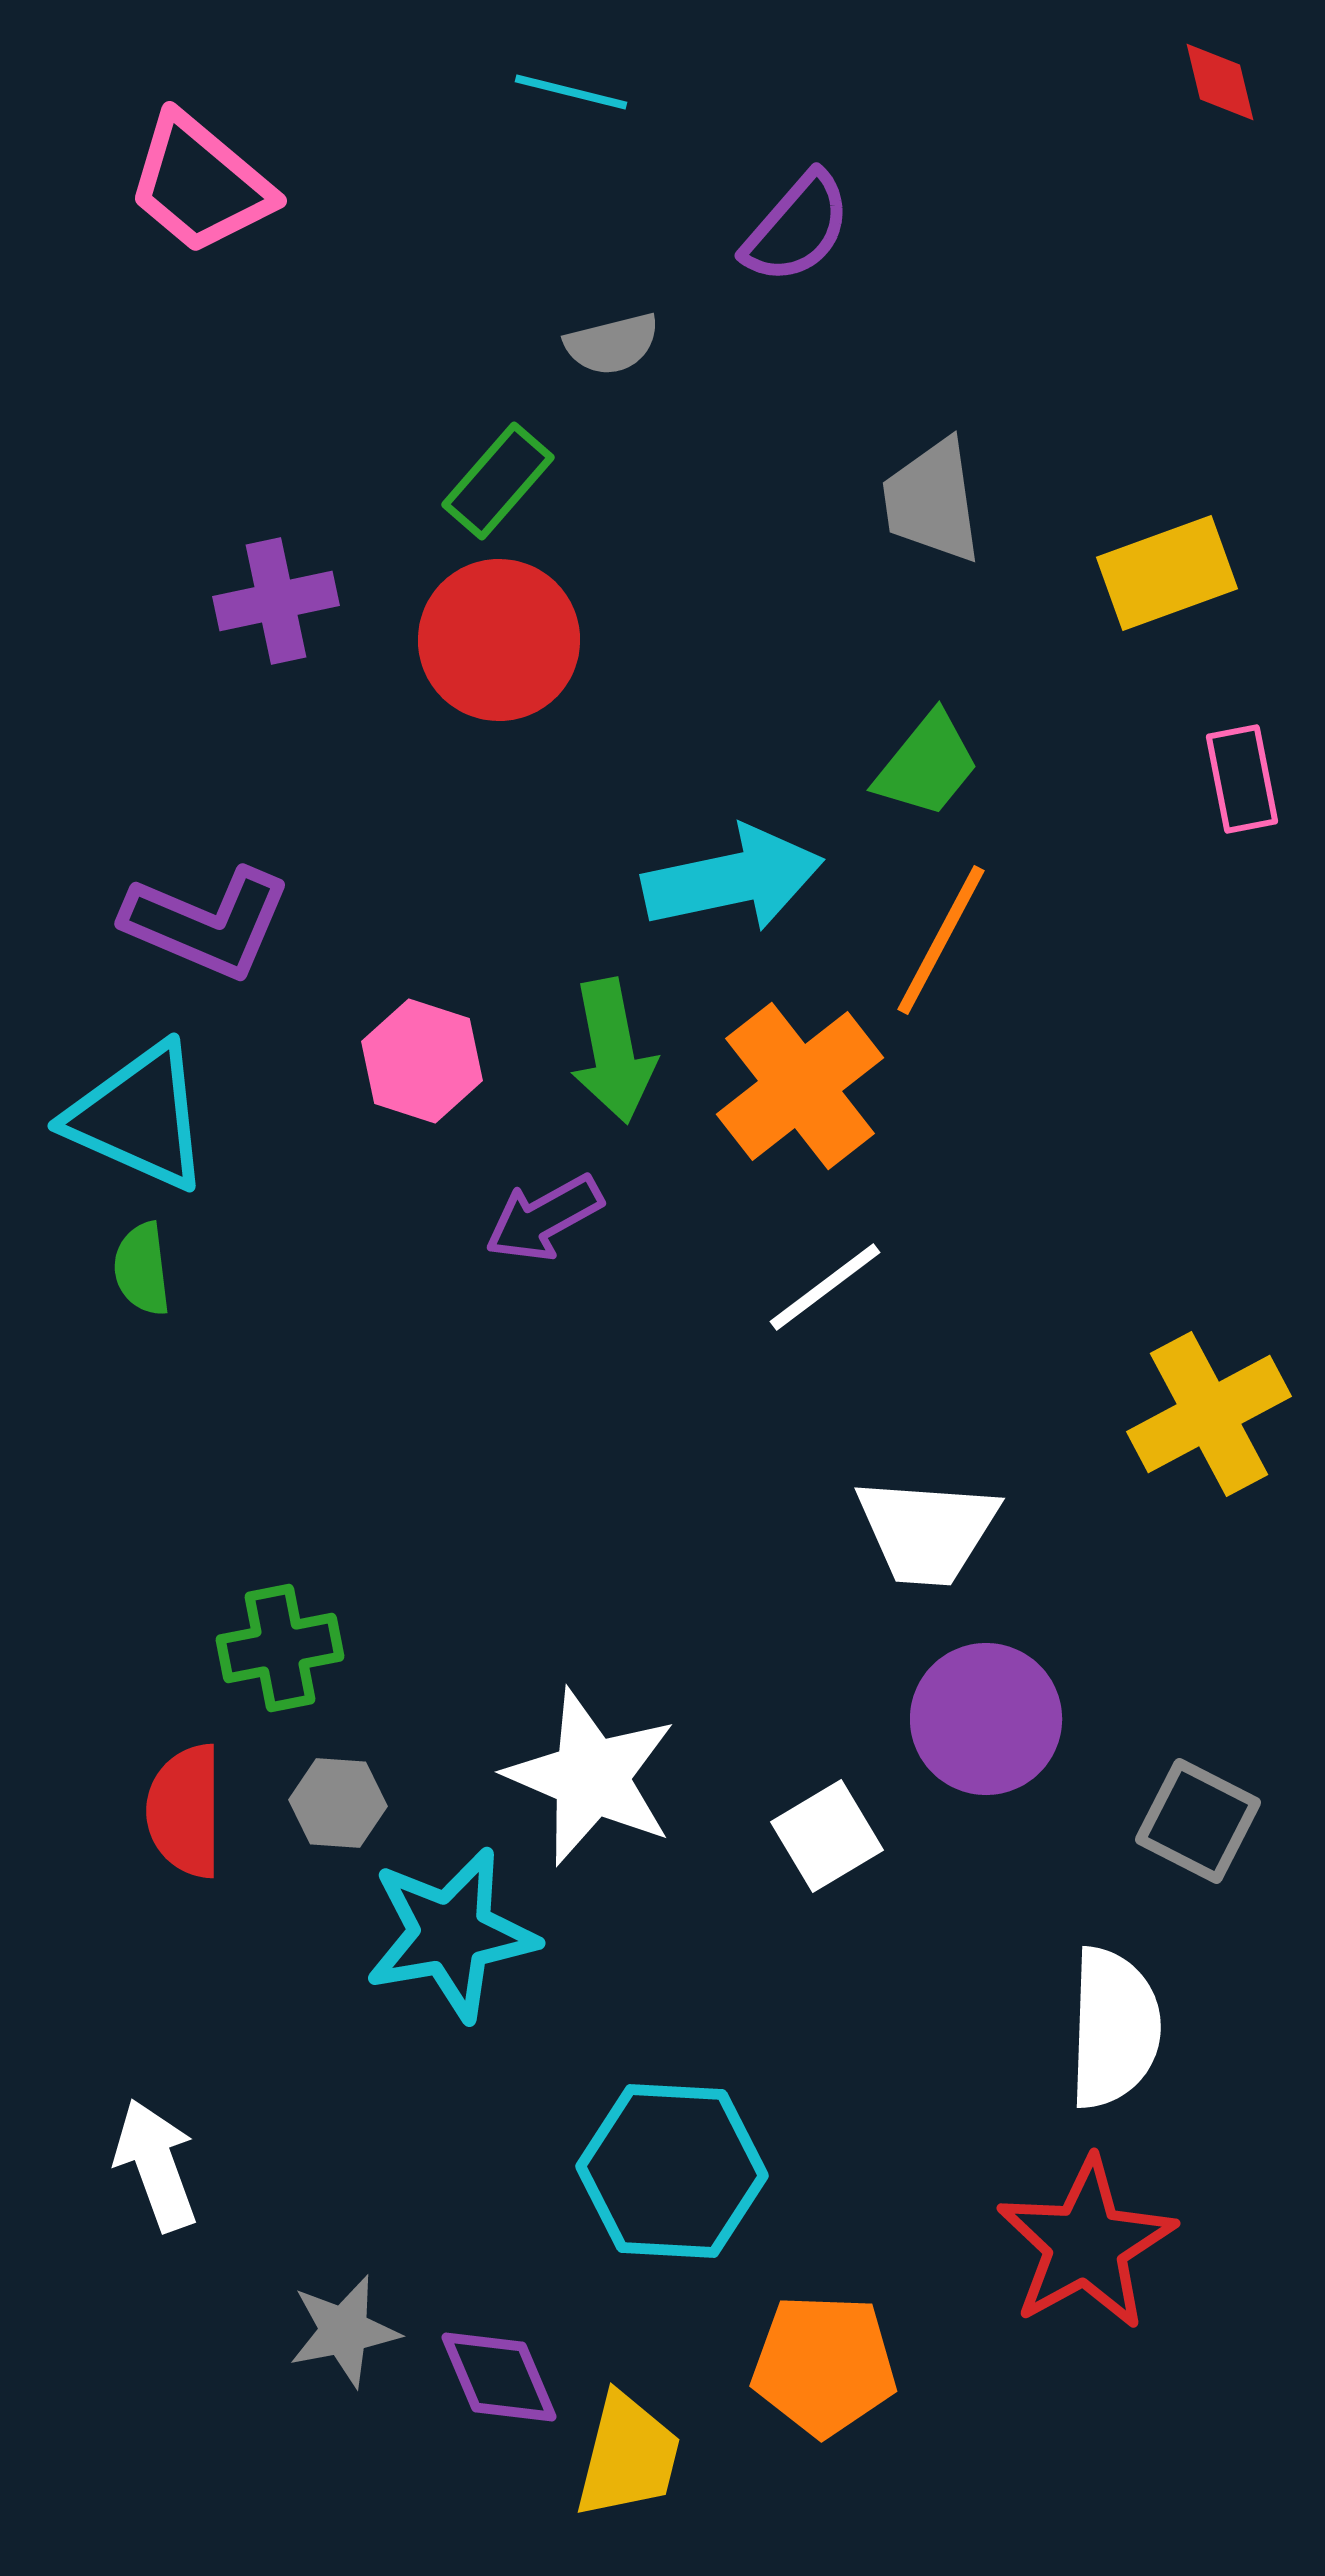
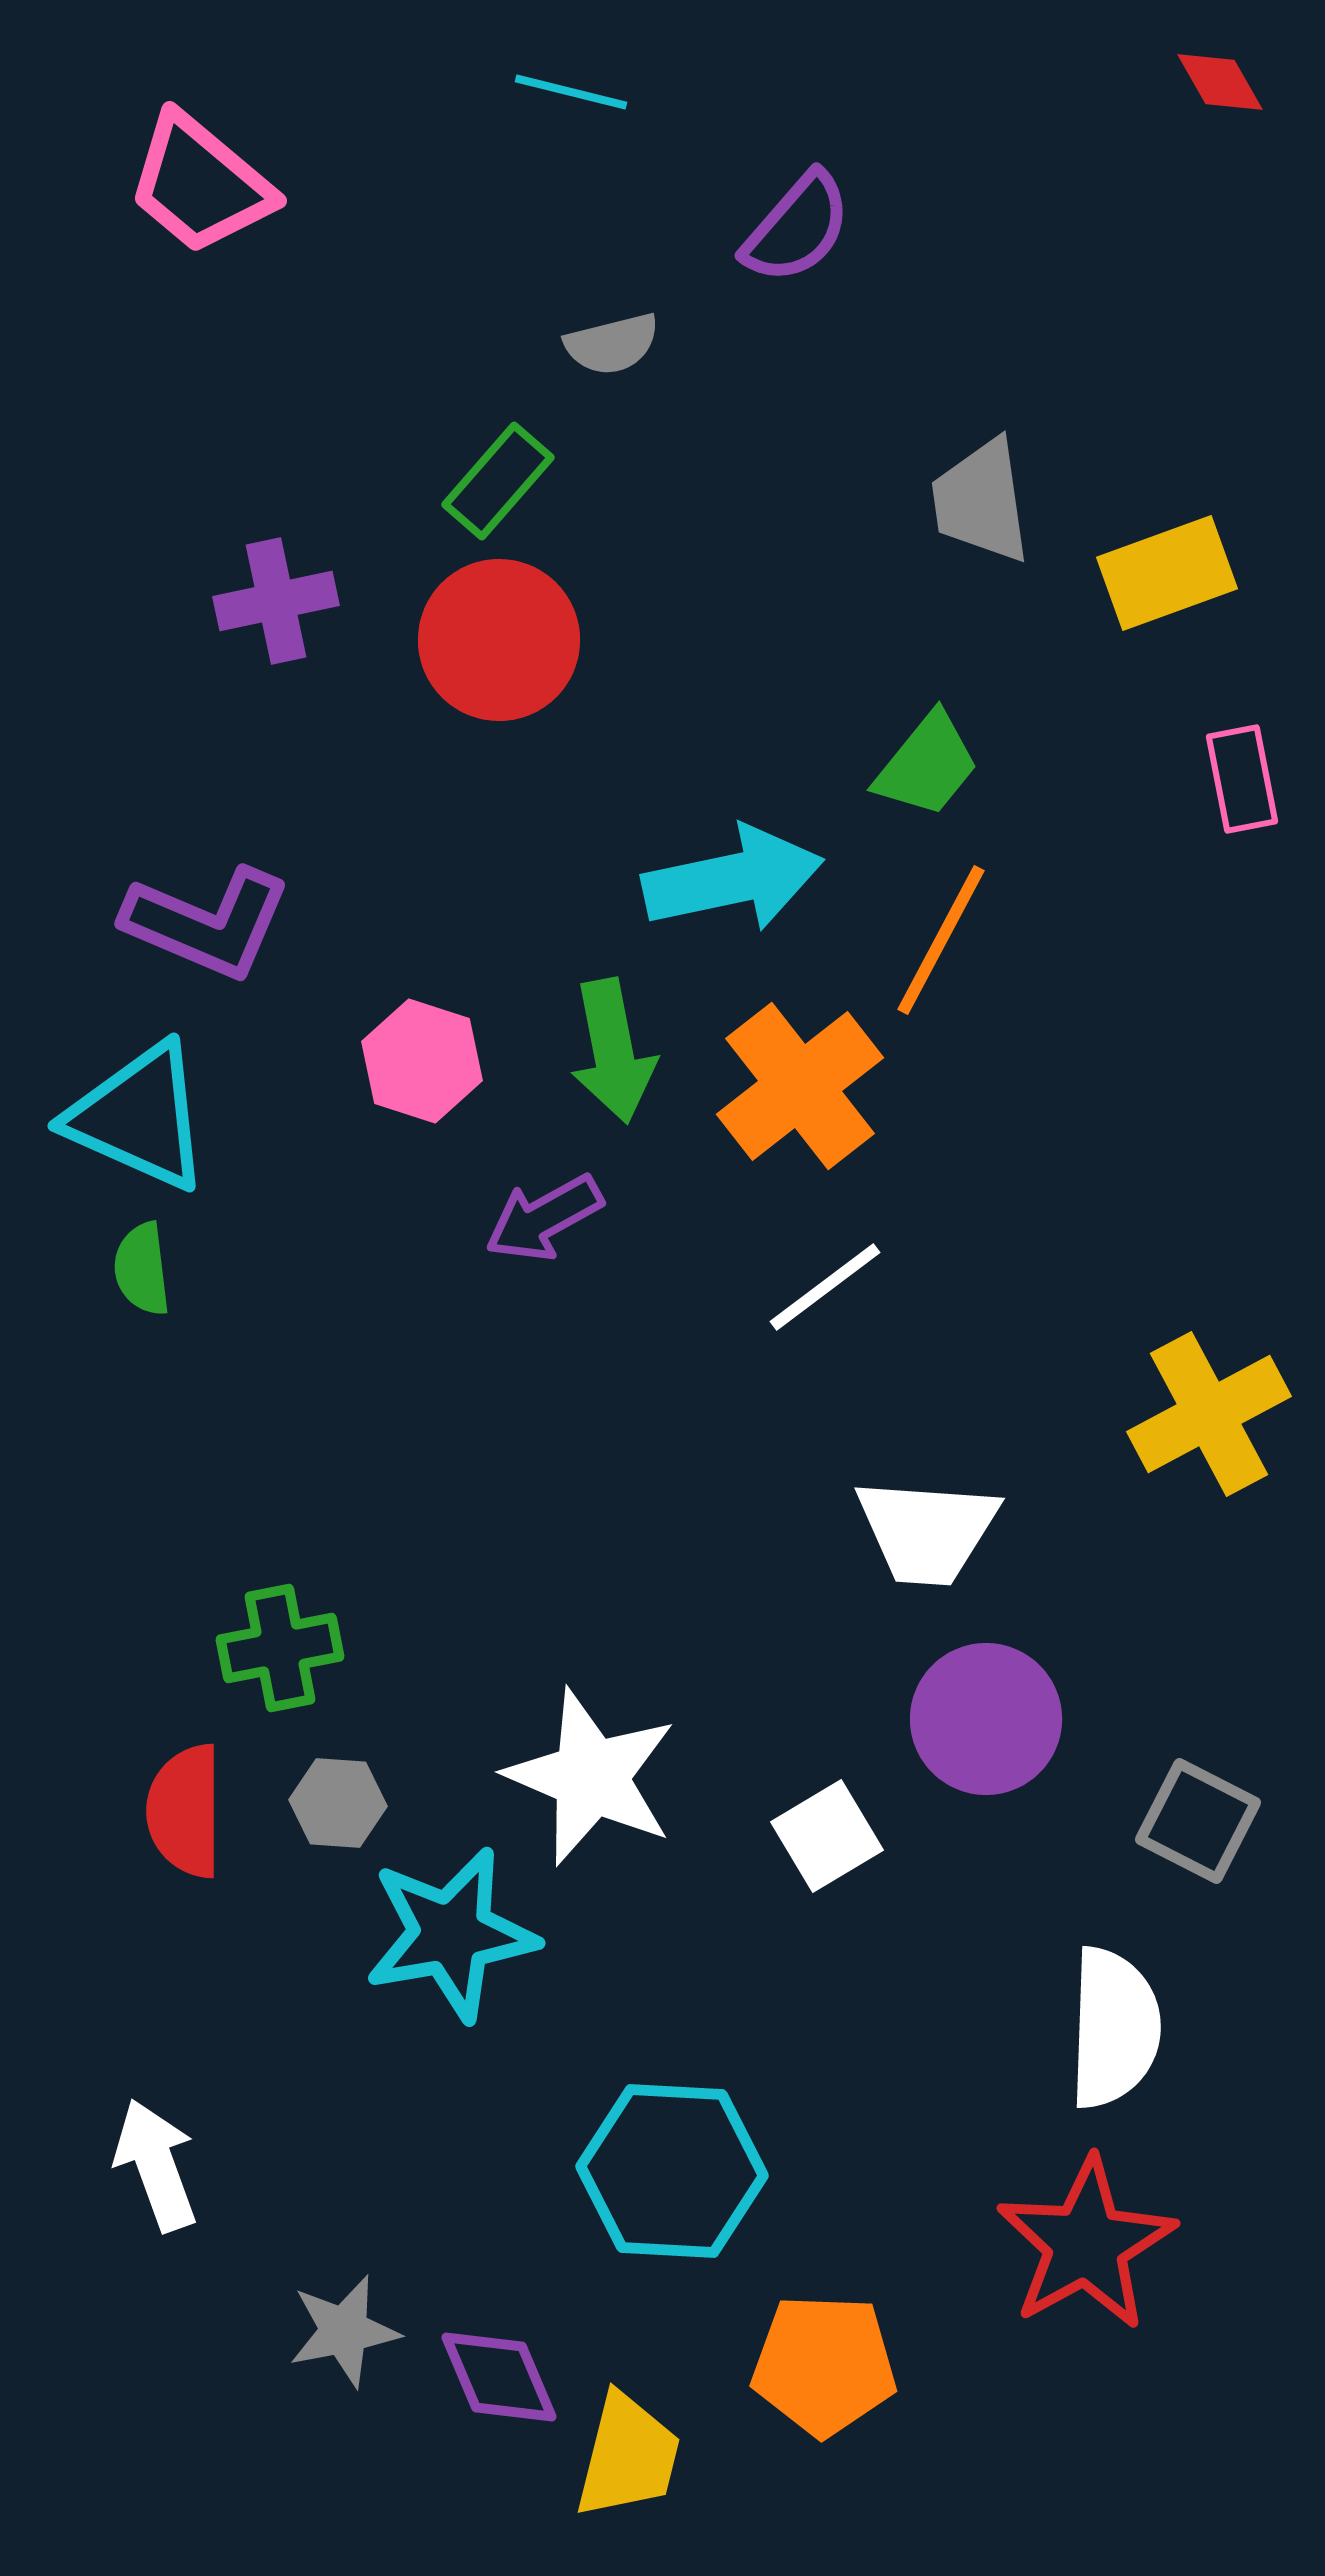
red diamond: rotated 16 degrees counterclockwise
gray trapezoid: moved 49 px right
